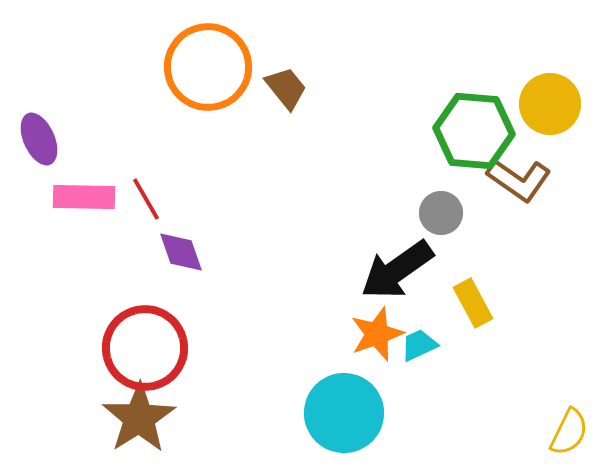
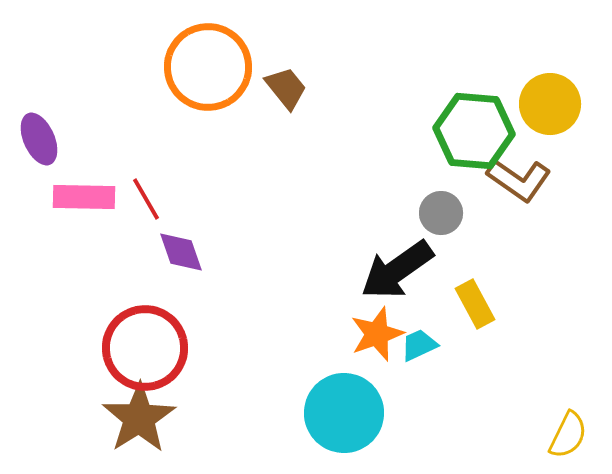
yellow rectangle: moved 2 px right, 1 px down
yellow semicircle: moved 1 px left, 3 px down
